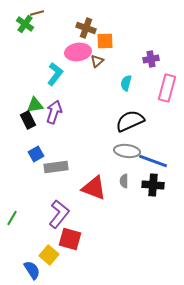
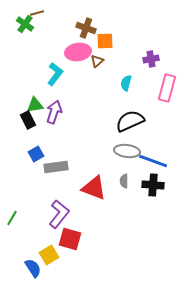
yellow square: rotated 18 degrees clockwise
blue semicircle: moved 1 px right, 2 px up
